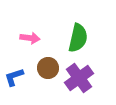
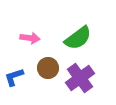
green semicircle: rotated 40 degrees clockwise
purple cross: moved 1 px right
